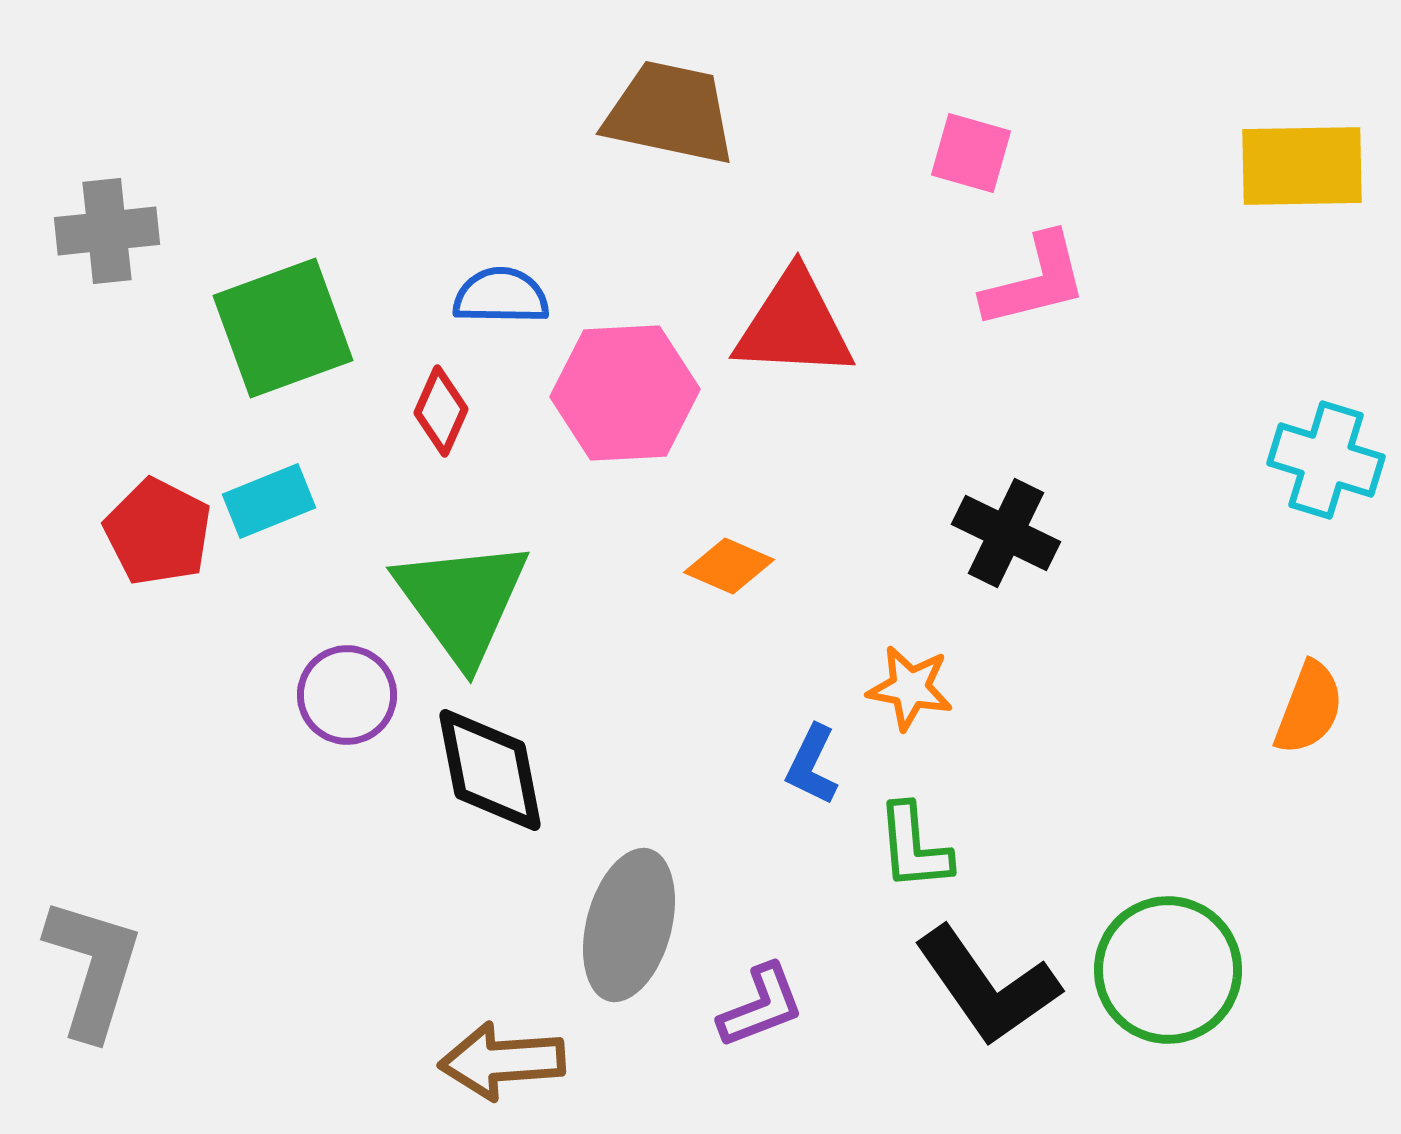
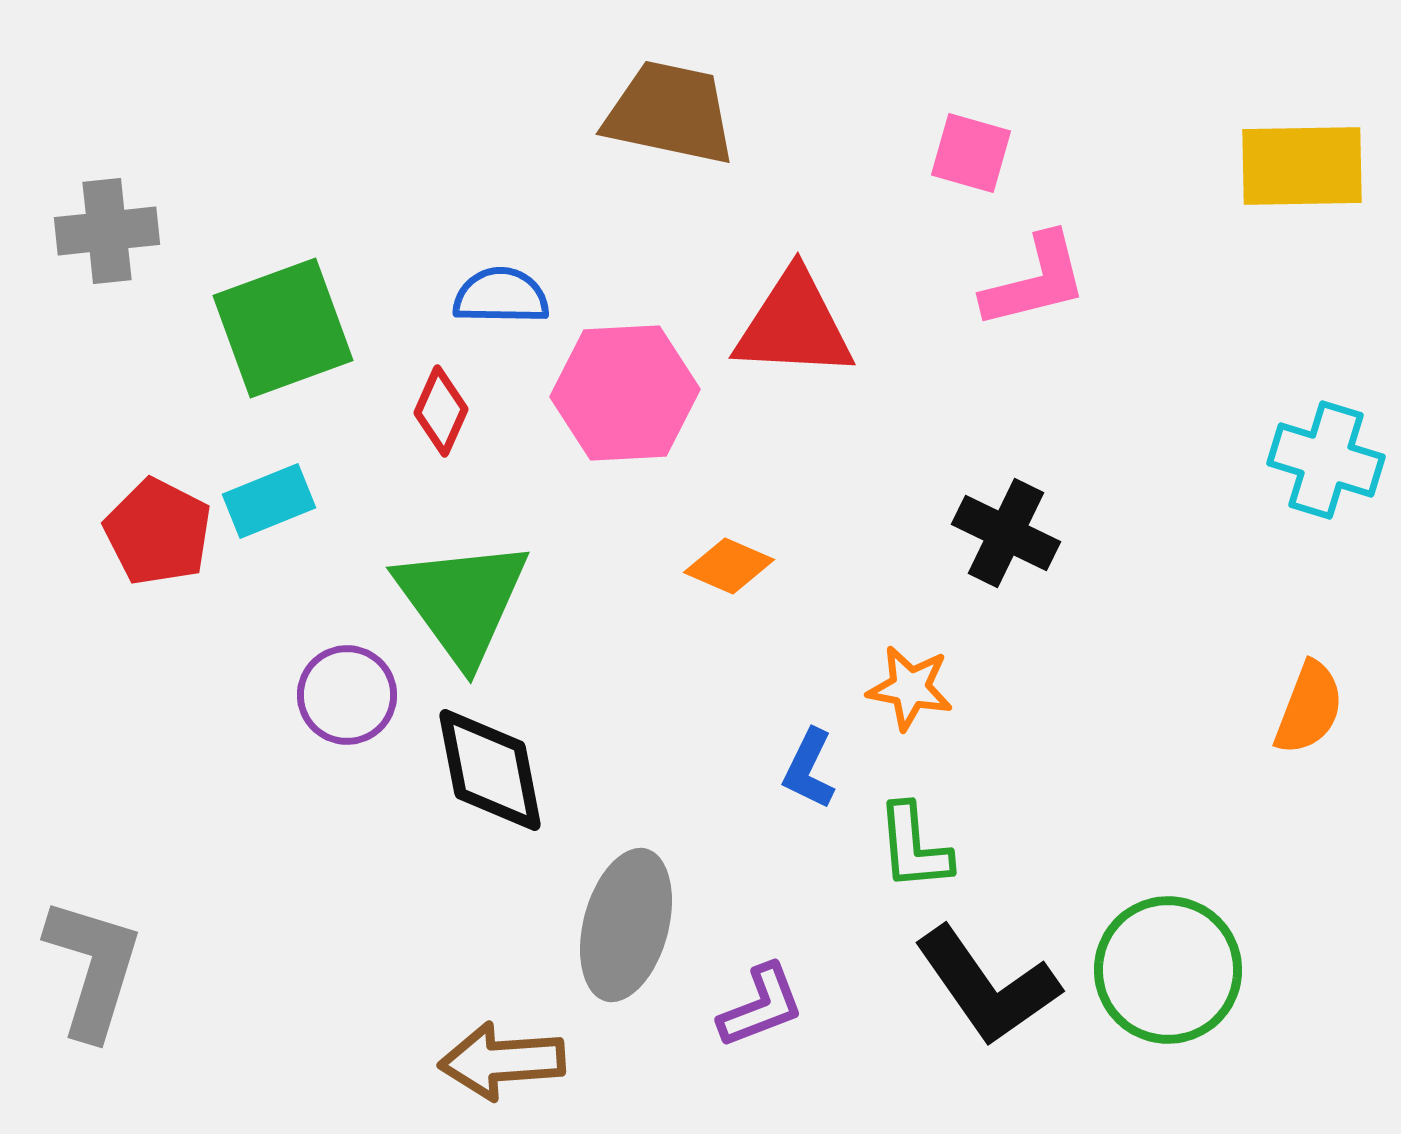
blue L-shape: moved 3 px left, 4 px down
gray ellipse: moved 3 px left
